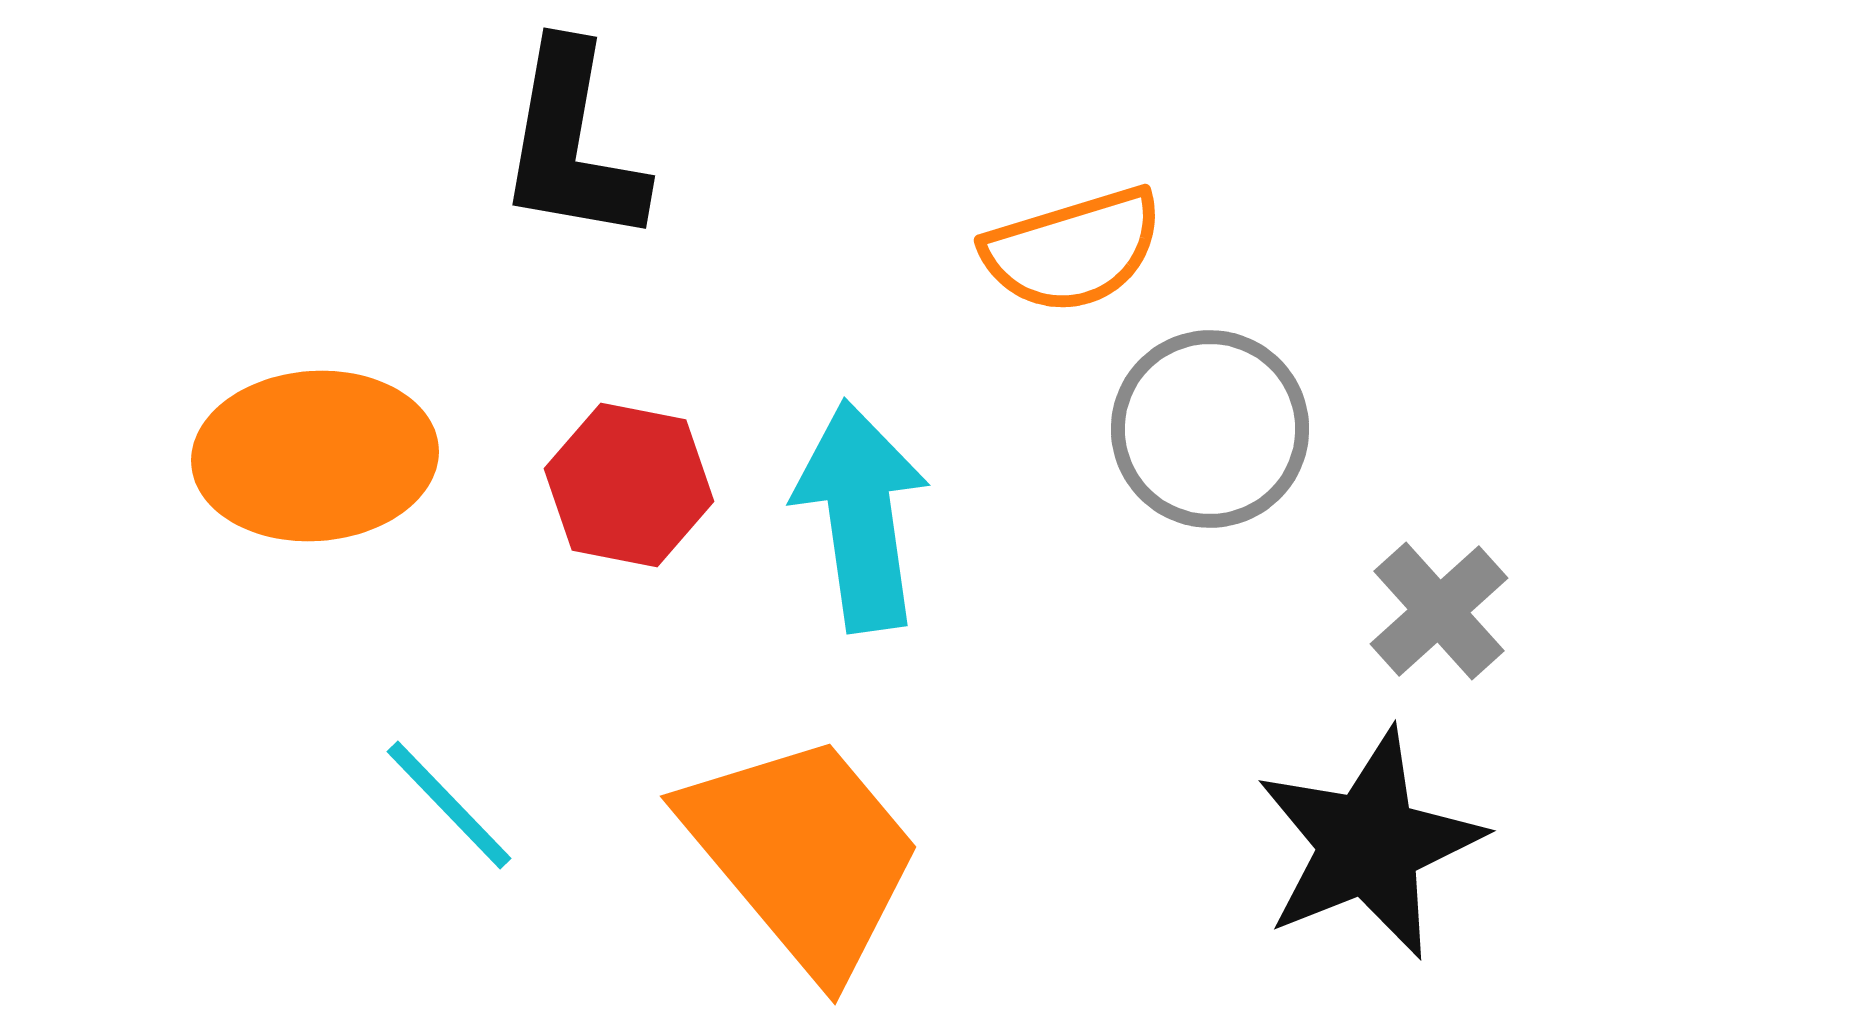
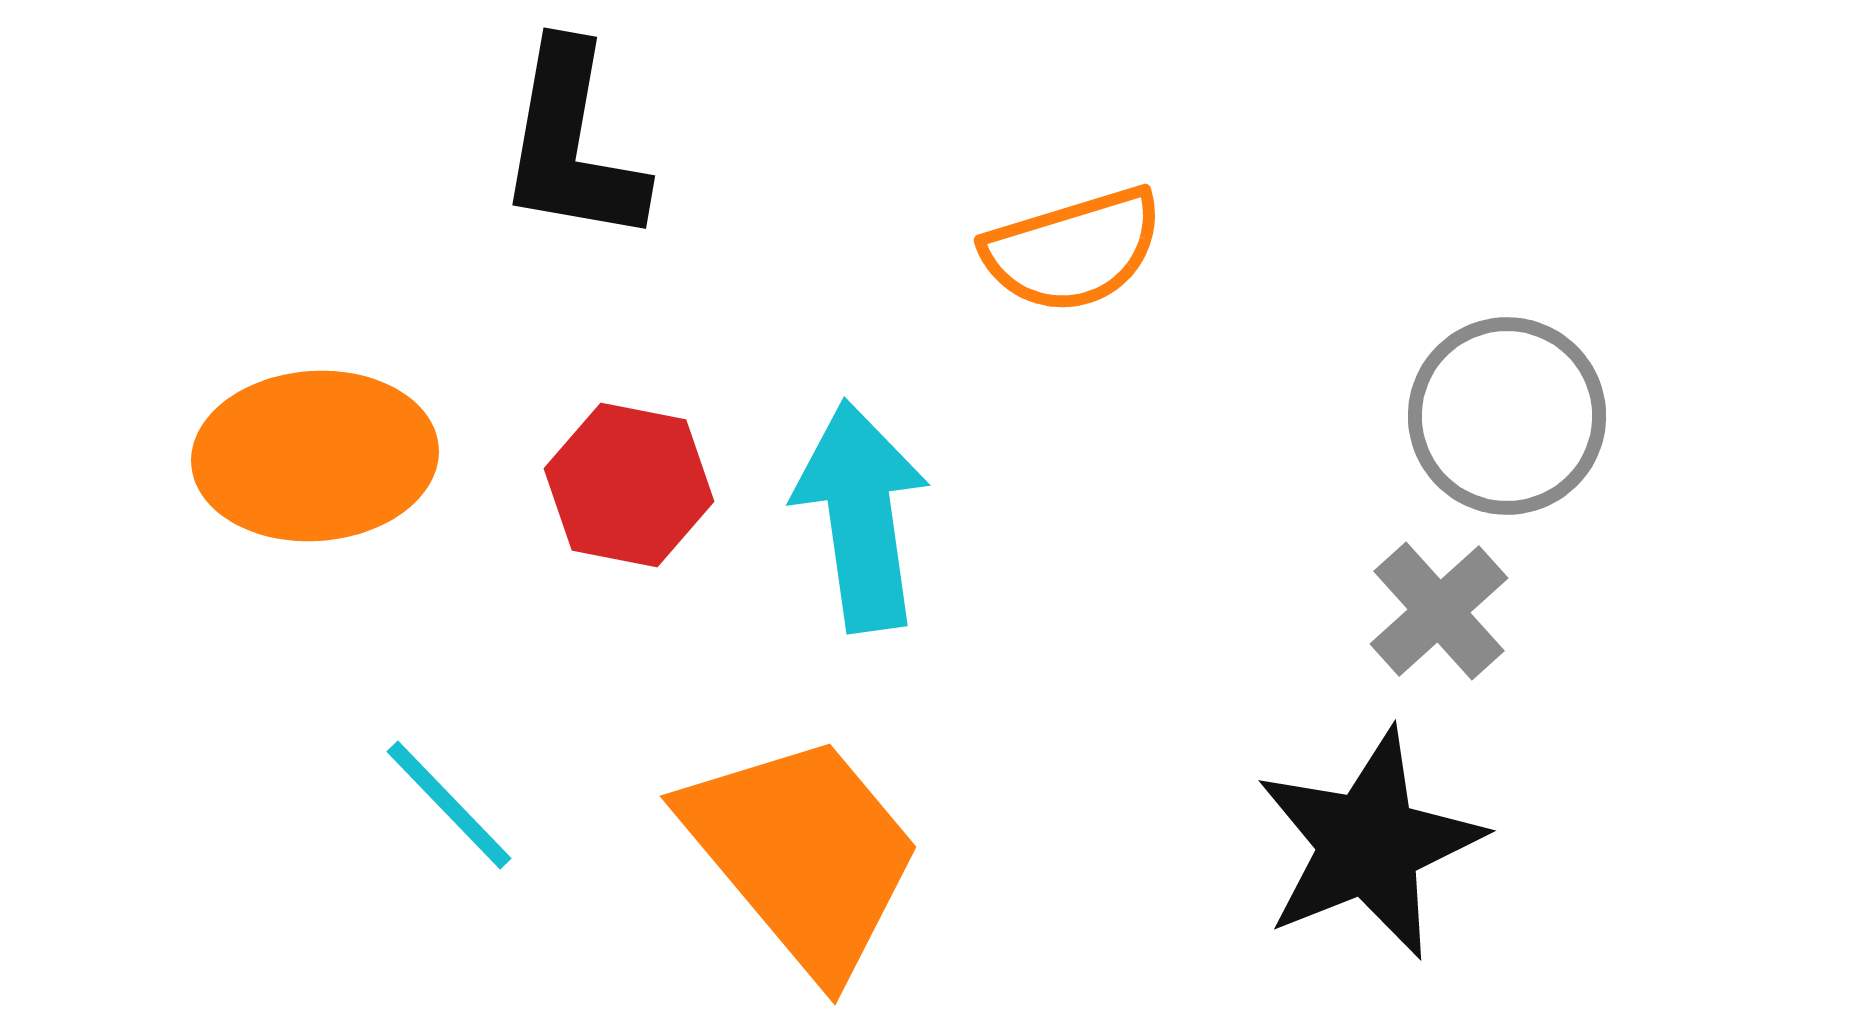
gray circle: moved 297 px right, 13 px up
